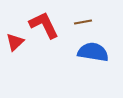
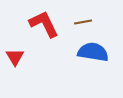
red L-shape: moved 1 px up
red triangle: moved 15 px down; rotated 18 degrees counterclockwise
